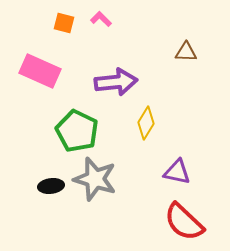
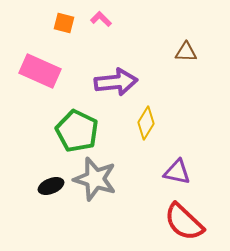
black ellipse: rotated 15 degrees counterclockwise
